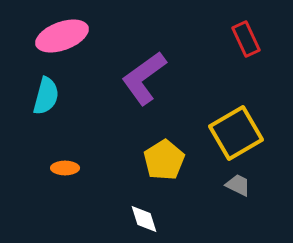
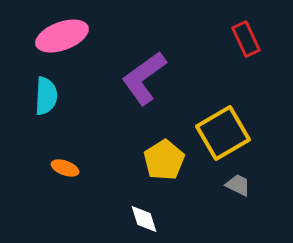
cyan semicircle: rotated 12 degrees counterclockwise
yellow square: moved 13 px left
orange ellipse: rotated 20 degrees clockwise
